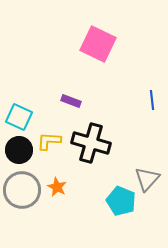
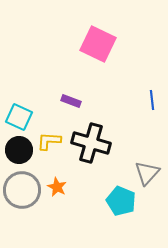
gray triangle: moved 6 px up
